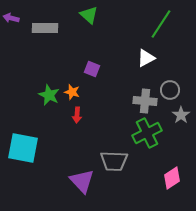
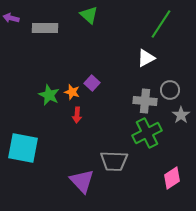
purple square: moved 14 px down; rotated 21 degrees clockwise
